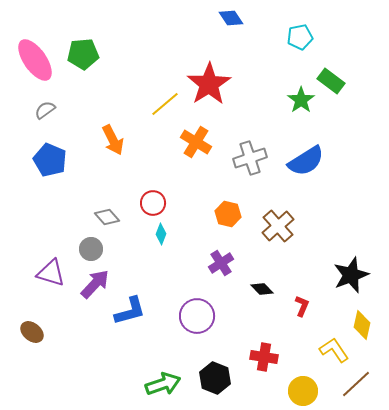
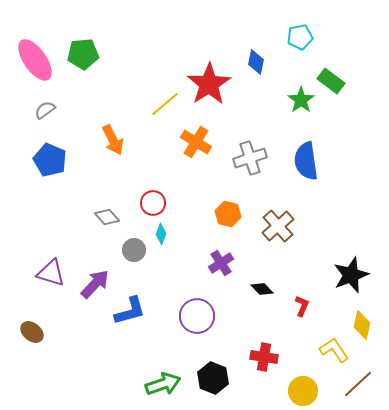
blue diamond: moved 25 px right, 44 px down; rotated 45 degrees clockwise
blue semicircle: rotated 114 degrees clockwise
gray circle: moved 43 px right, 1 px down
black hexagon: moved 2 px left
brown line: moved 2 px right
